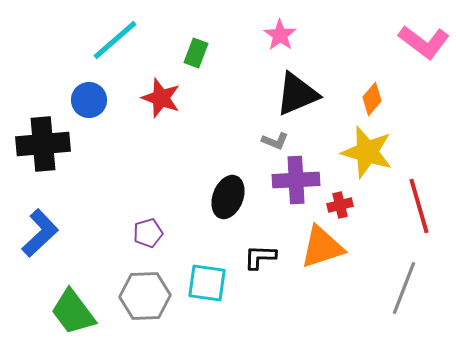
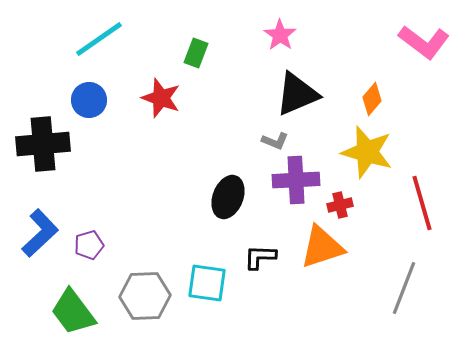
cyan line: moved 16 px left, 1 px up; rotated 6 degrees clockwise
red line: moved 3 px right, 3 px up
purple pentagon: moved 59 px left, 12 px down
